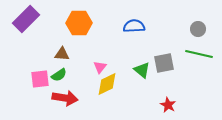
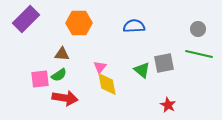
yellow diamond: rotated 75 degrees counterclockwise
